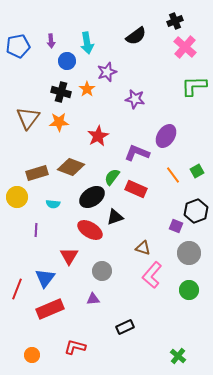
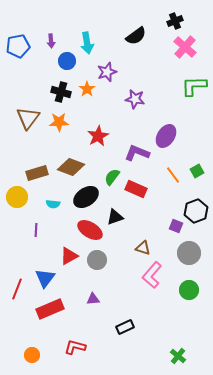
black ellipse at (92, 197): moved 6 px left
red triangle at (69, 256): rotated 30 degrees clockwise
gray circle at (102, 271): moved 5 px left, 11 px up
